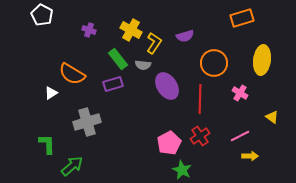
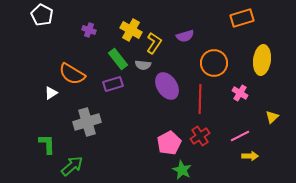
yellow triangle: rotated 40 degrees clockwise
